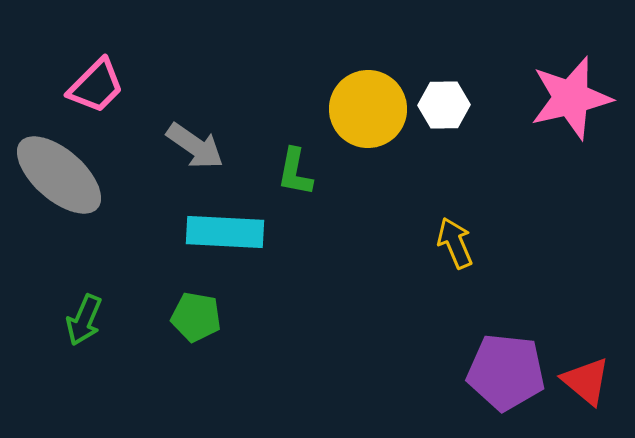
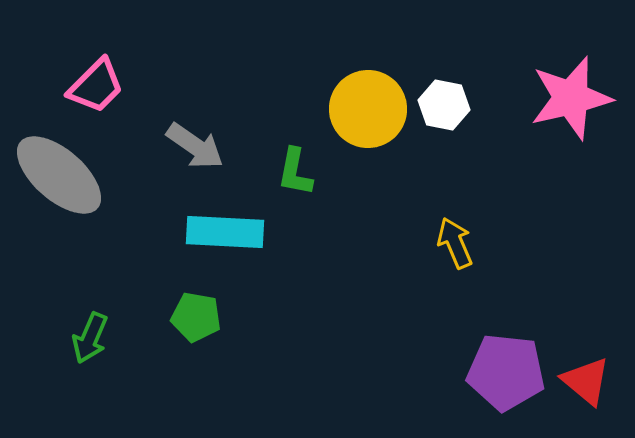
white hexagon: rotated 12 degrees clockwise
green arrow: moved 6 px right, 18 px down
